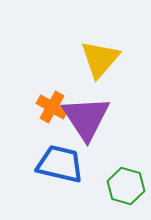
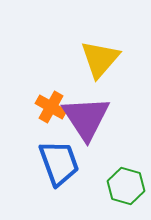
orange cross: moved 1 px left
blue trapezoid: moved 1 px left, 1 px up; rotated 57 degrees clockwise
